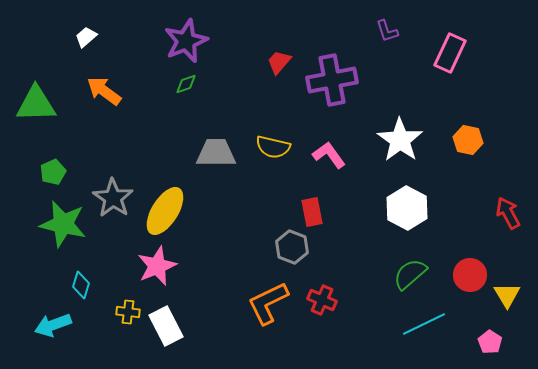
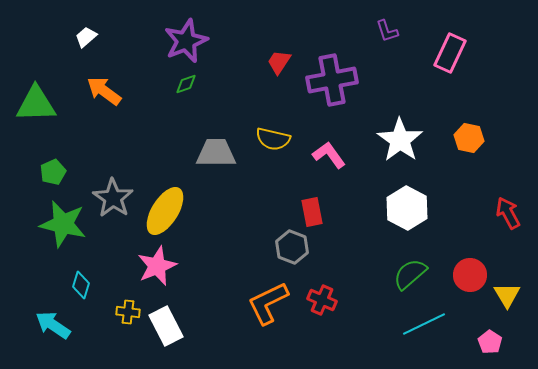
red trapezoid: rotated 8 degrees counterclockwise
orange hexagon: moved 1 px right, 2 px up
yellow semicircle: moved 8 px up
cyan arrow: rotated 54 degrees clockwise
